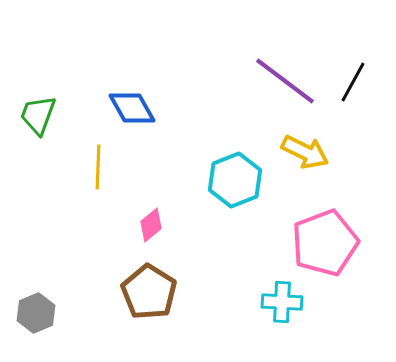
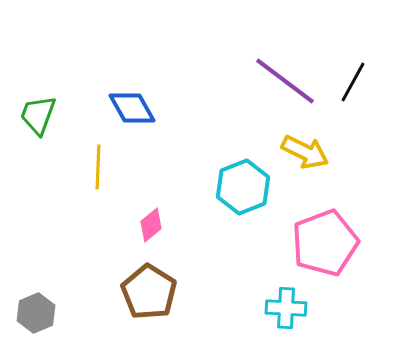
cyan hexagon: moved 8 px right, 7 px down
cyan cross: moved 4 px right, 6 px down
